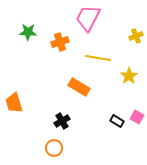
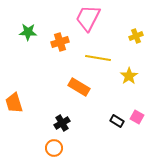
black cross: moved 2 px down
